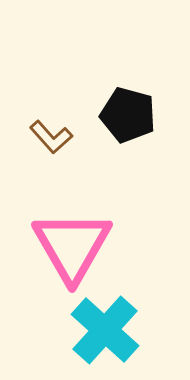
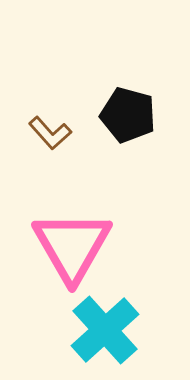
brown L-shape: moved 1 px left, 4 px up
cyan cross: rotated 6 degrees clockwise
